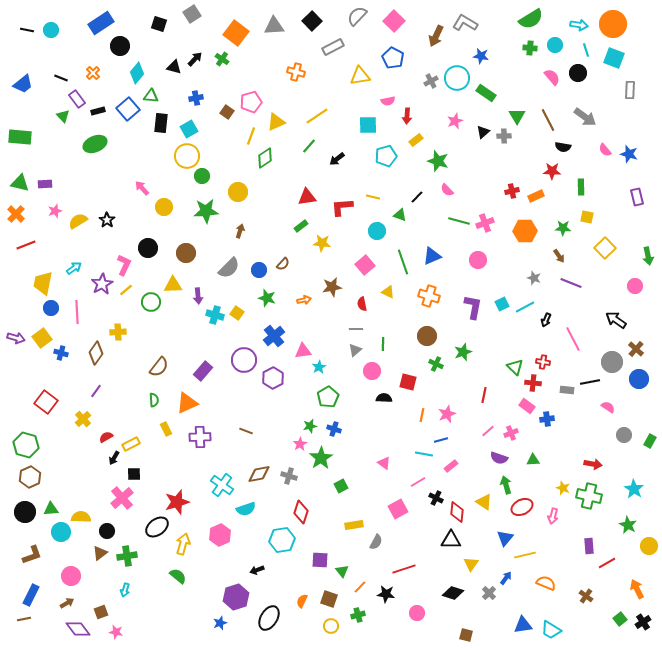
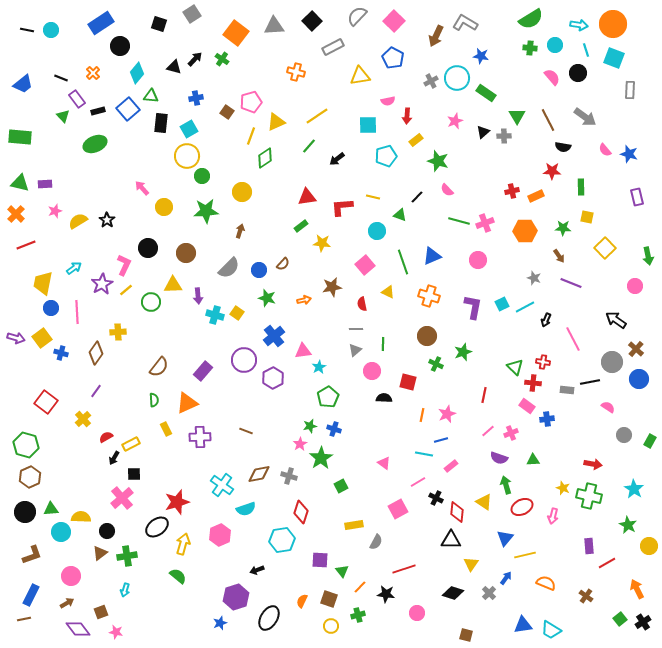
yellow circle at (238, 192): moved 4 px right
